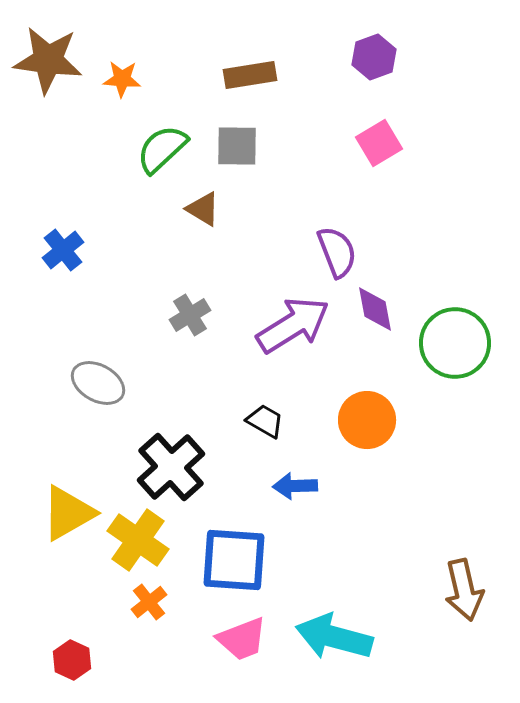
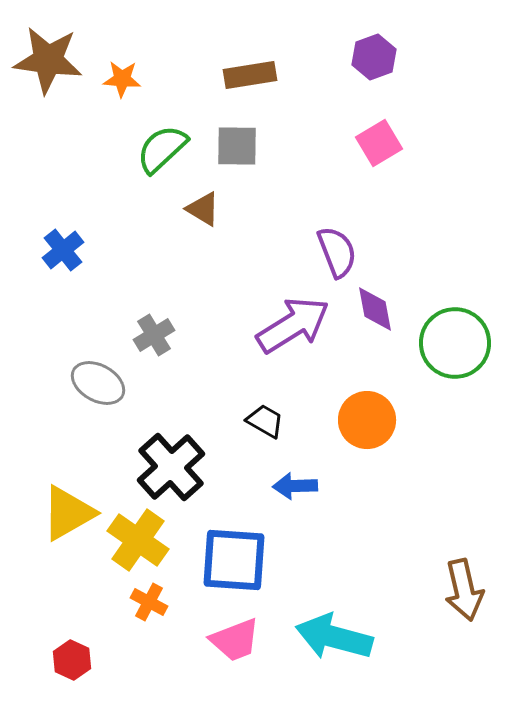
gray cross: moved 36 px left, 20 px down
orange cross: rotated 24 degrees counterclockwise
pink trapezoid: moved 7 px left, 1 px down
